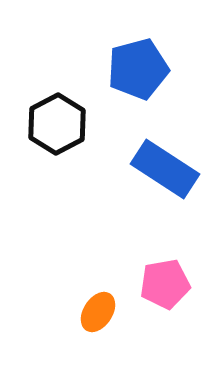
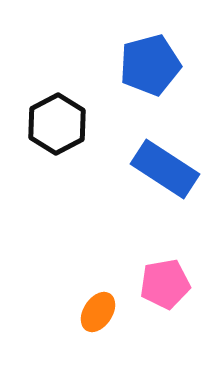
blue pentagon: moved 12 px right, 4 px up
